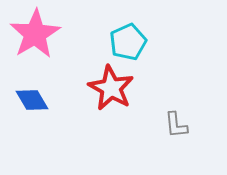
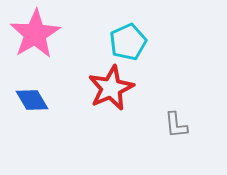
red star: rotated 18 degrees clockwise
